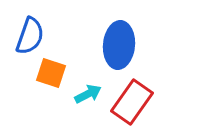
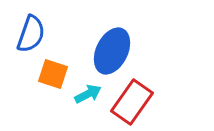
blue semicircle: moved 1 px right, 2 px up
blue ellipse: moved 7 px left, 6 px down; rotated 21 degrees clockwise
orange square: moved 2 px right, 1 px down
